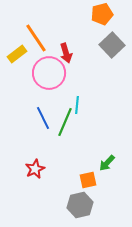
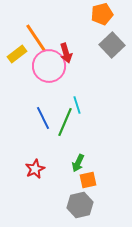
pink circle: moved 7 px up
cyan line: rotated 24 degrees counterclockwise
green arrow: moved 29 px left; rotated 18 degrees counterclockwise
